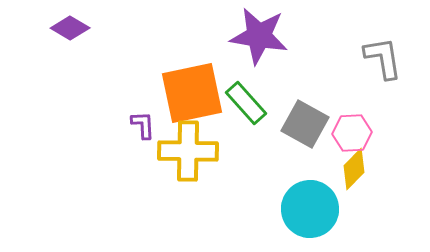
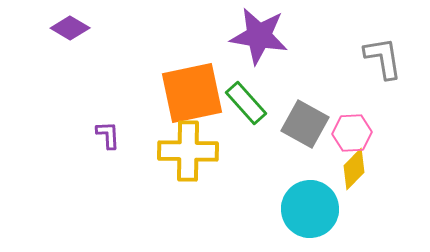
purple L-shape: moved 35 px left, 10 px down
